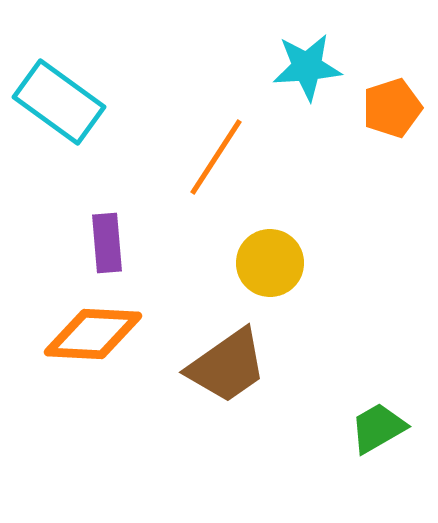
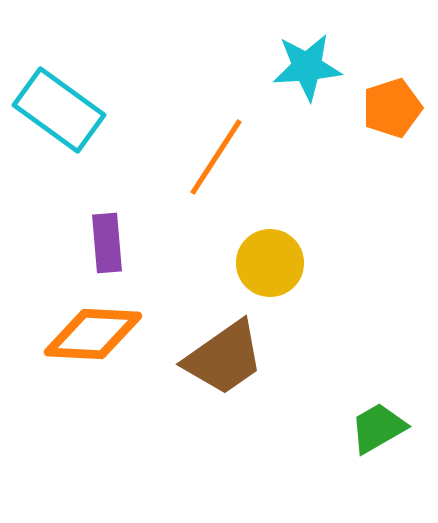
cyan rectangle: moved 8 px down
brown trapezoid: moved 3 px left, 8 px up
